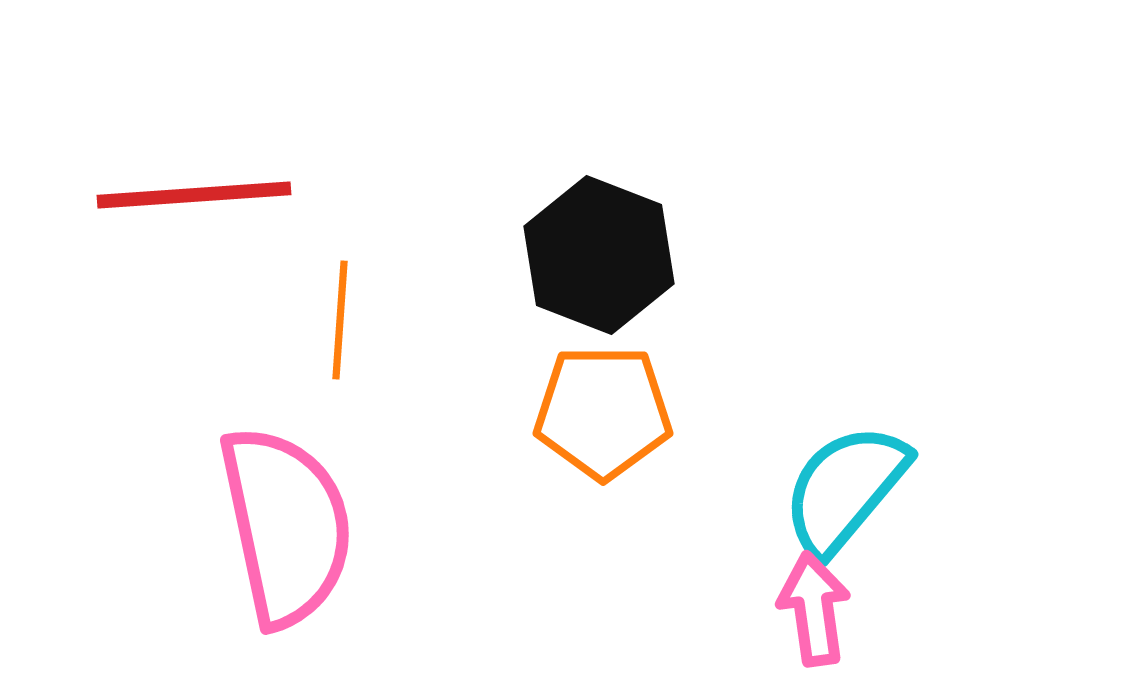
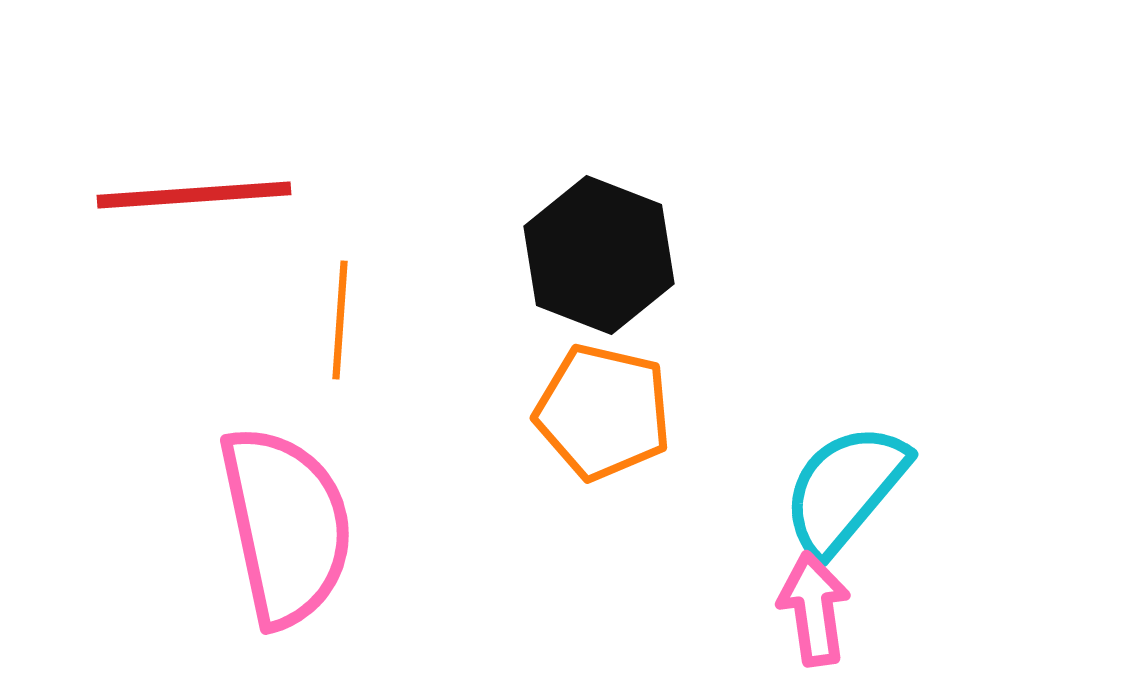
orange pentagon: rotated 13 degrees clockwise
